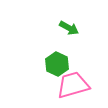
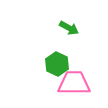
pink trapezoid: moved 1 px right, 2 px up; rotated 16 degrees clockwise
